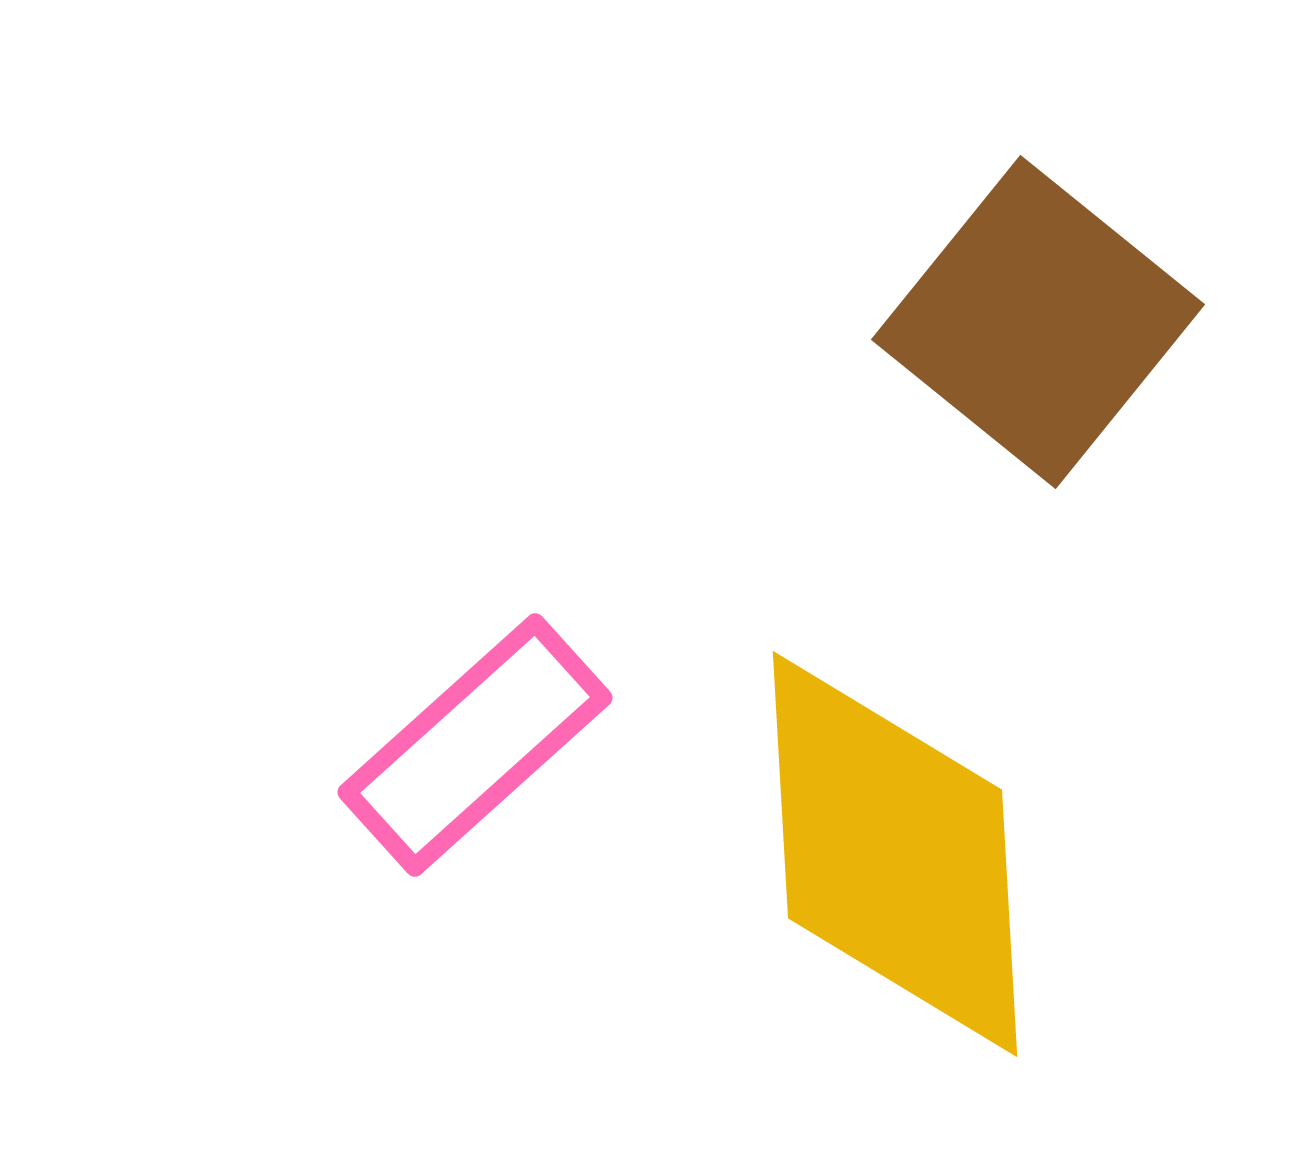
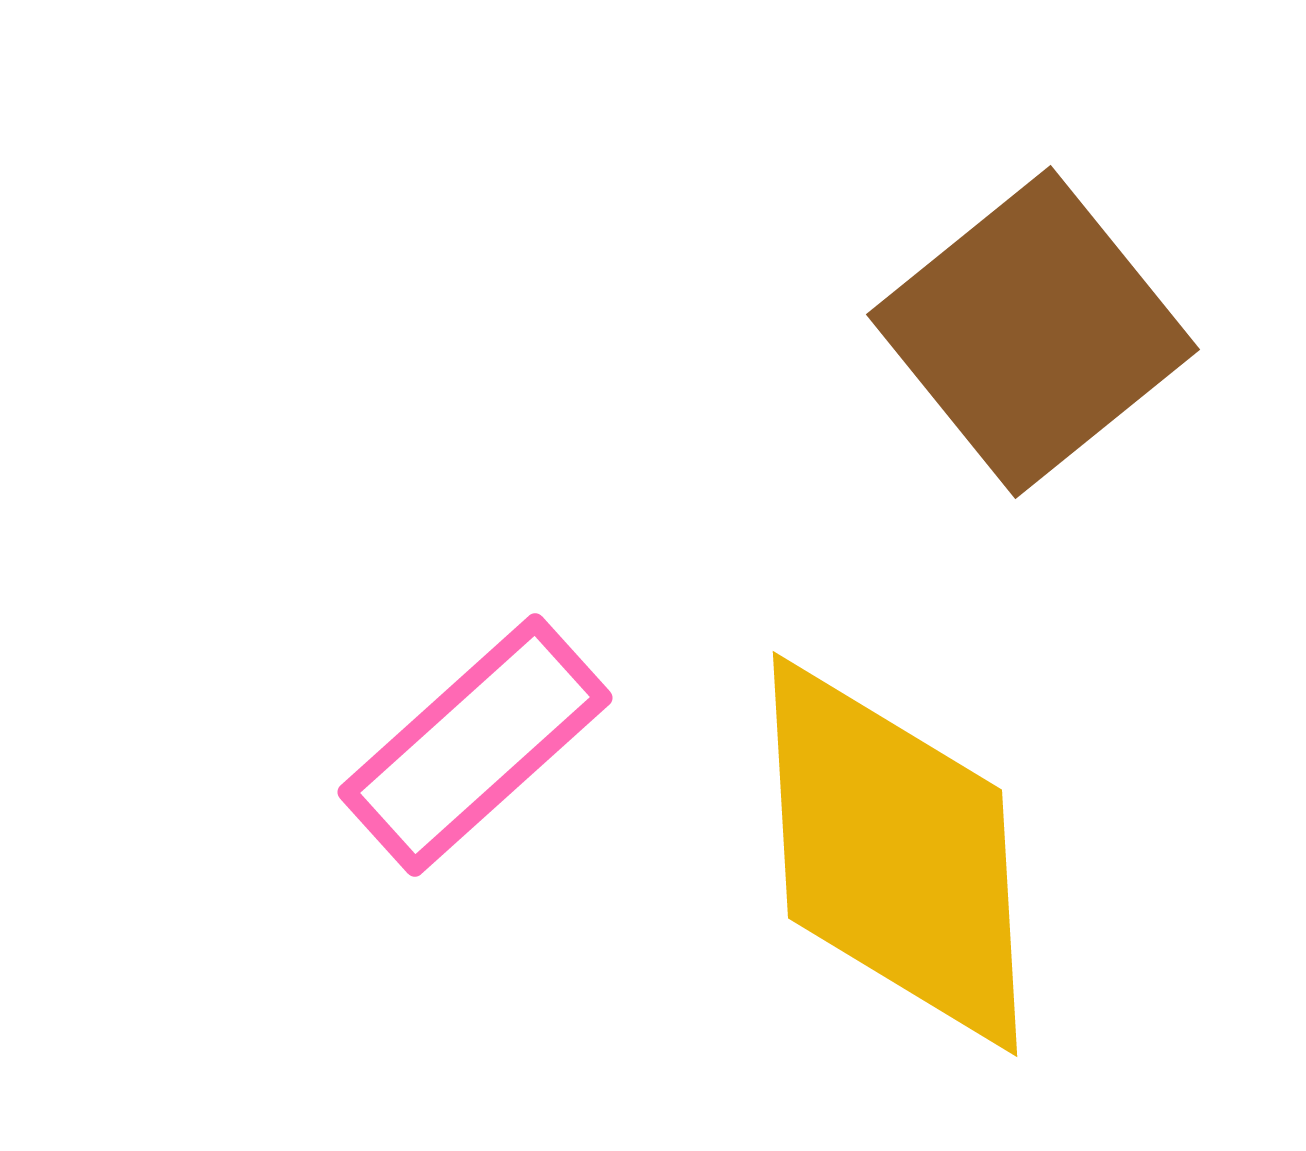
brown square: moved 5 px left, 10 px down; rotated 12 degrees clockwise
